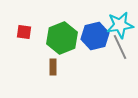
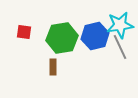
green hexagon: rotated 12 degrees clockwise
